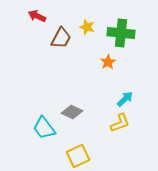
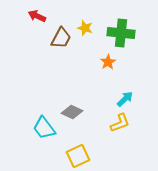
yellow star: moved 2 px left, 1 px down
